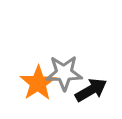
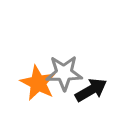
orange star: rotated 12 degrees counterclockwise
